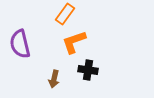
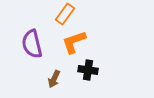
purple semicircle: moved 12 px right
brown arrow: rotated 12 degrees clockwise
